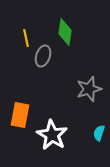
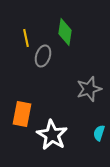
orange rectangle: moved 2 px right, 1 px up
